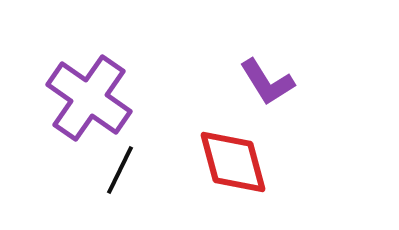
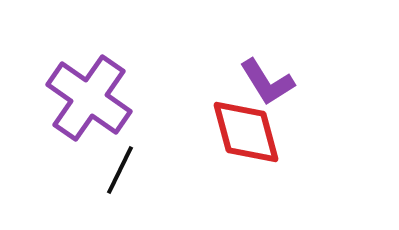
red diamond: moved 13 px right, 30 px up
